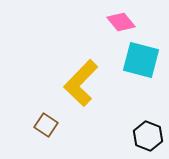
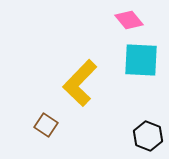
pink diamond: moved 8 px right, 2 px up
cyan square: rotated 12 degrees counterclockwise
yellow L-shape: moved 1 px left
